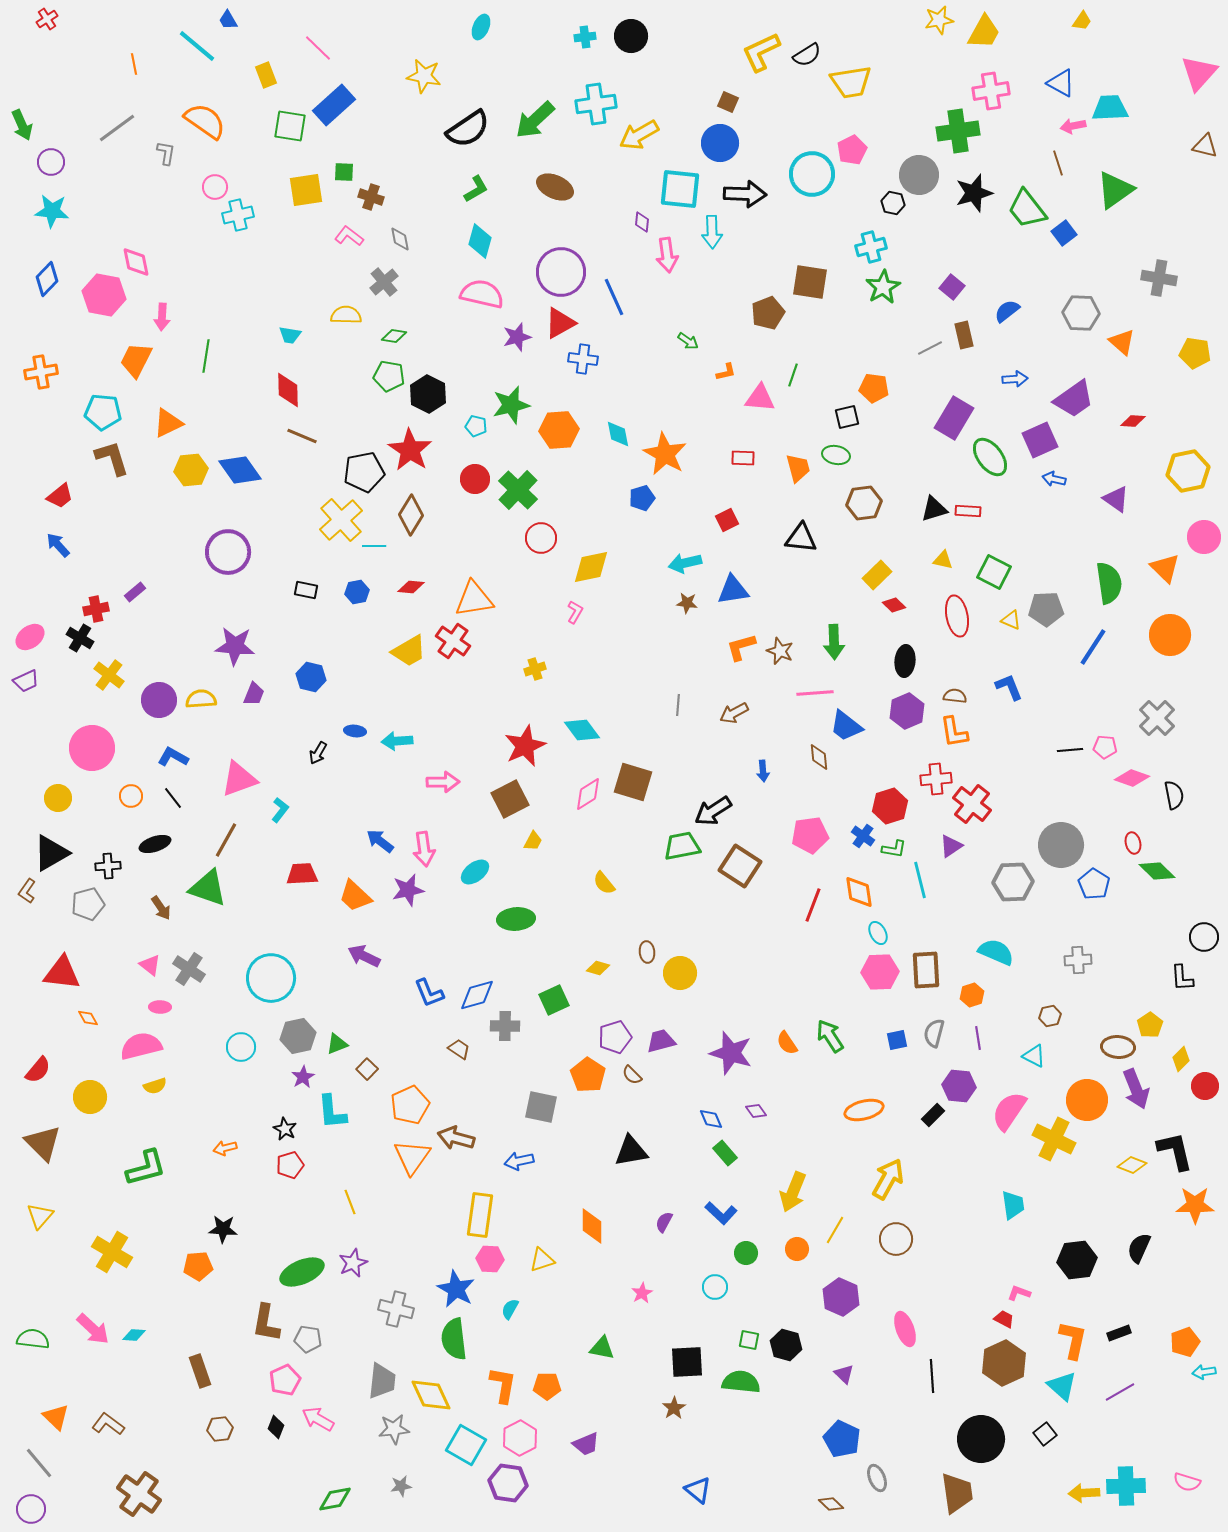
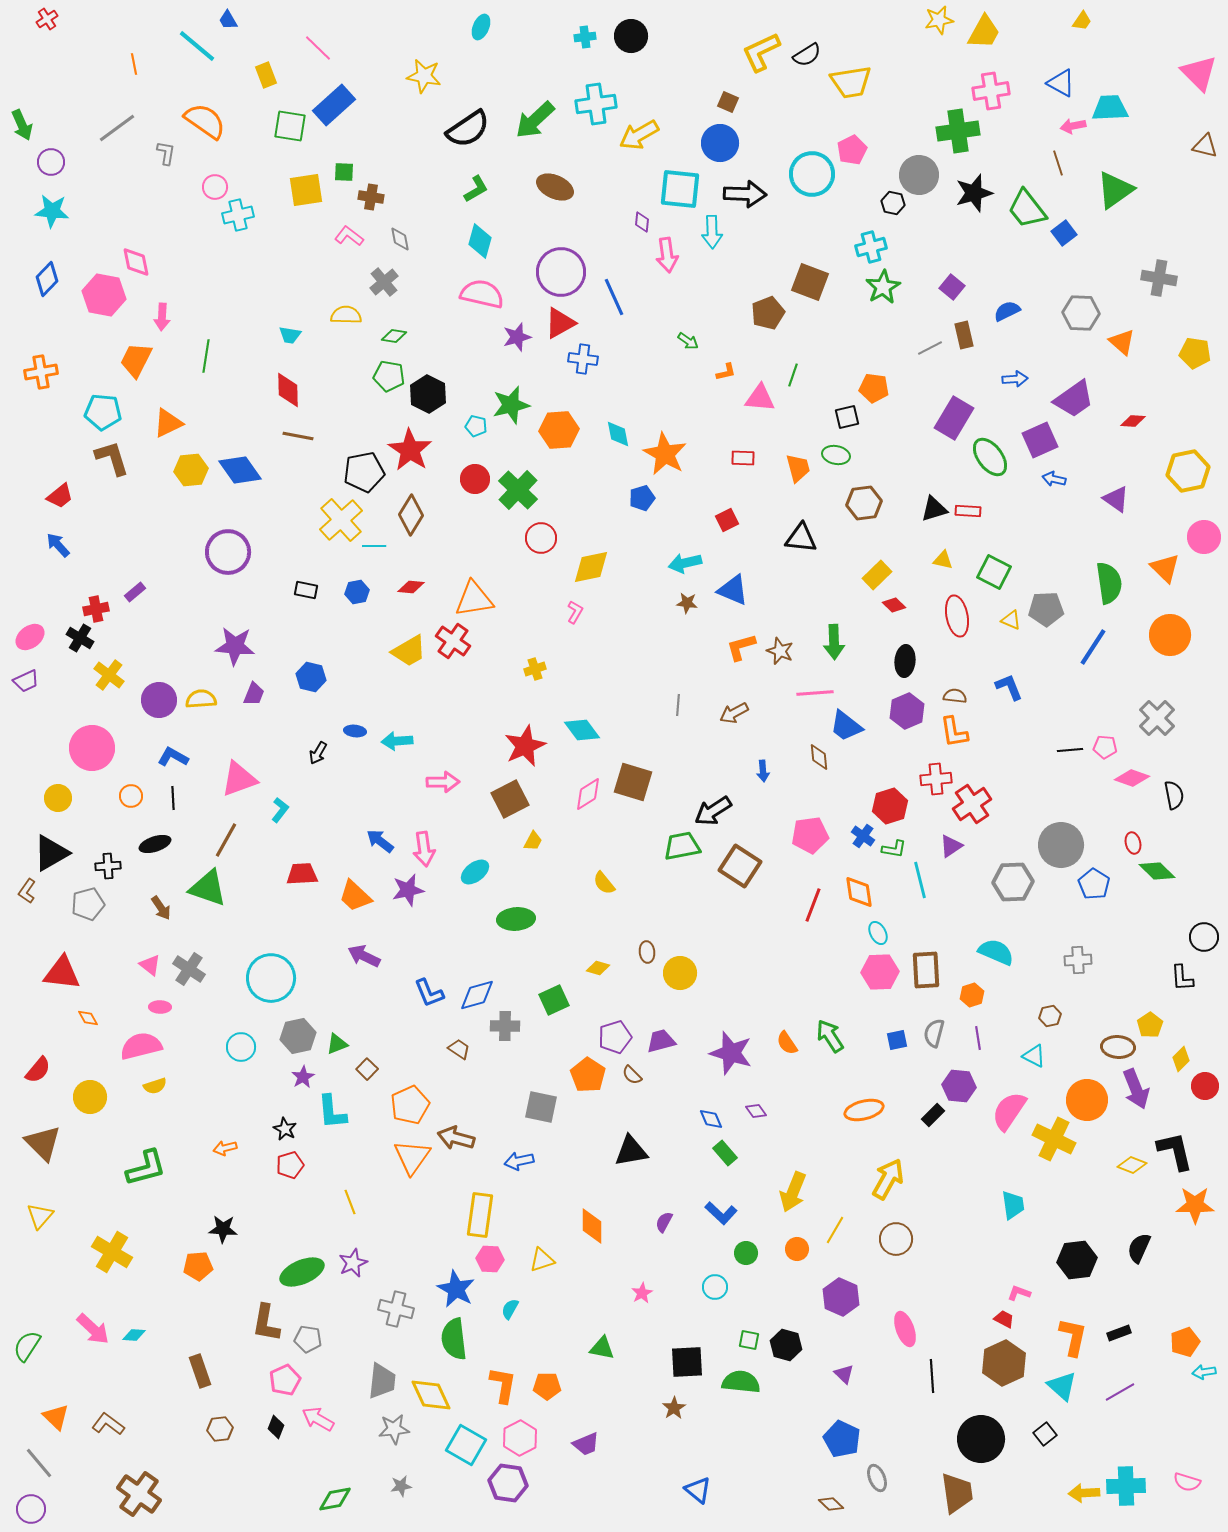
pink triangle at (1199, 73): rotated 27 degrees counterclockwise
brown cross at (371, 197): rotated 10 degrees counterclockwise
brown square at (810, 282): rotated 12 degrees clockwise
blue semicircle at (1007, 311): rotated 12 degrees clockwise
brown line at (302, 436): moved 4 px left; rotated 12 degrees counterclockwise
blue triangle at (733, 590): rotated 32 degrees clockwise
black line at (173, 798): rotated 35 degrees clockwise
red cross at (972, 804): rotated 18 degrees clockwise
green semicircle at (33, 1339): moved 6 px left, 7 px down; rotated 64 degrees counterclockwise
orange L-shape at (1073, 1340): moved 3 px up
